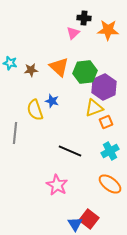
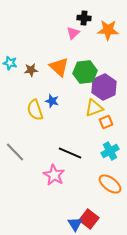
gray line: moved 19 px down; rotated 50 degrees counterclockwise
black line: moved 2 px down
pink star: moved 3 px left, 10 px up
